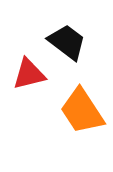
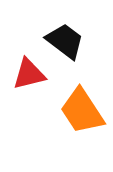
black trapezoid: moved 2 px left, 1 px up
